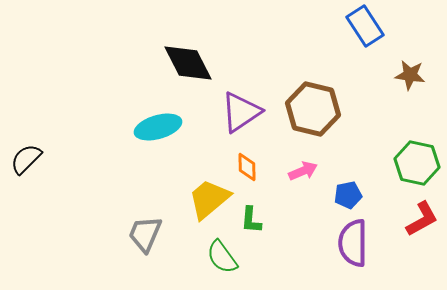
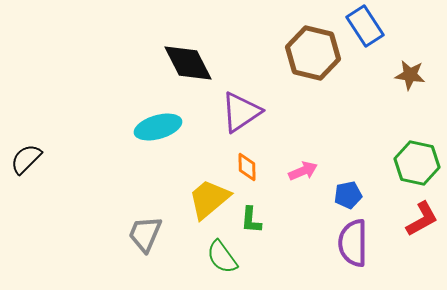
brown hexagon: moved 56 px up
